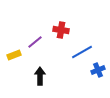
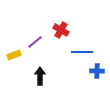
red cross: rotated 21 degrees clockwise
blue line: rotated 30 degrees clockwise
blue cross: moved 1 px left, 1 px down; rotated 24 degrees clockwise
